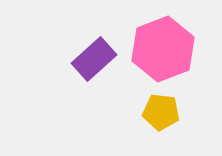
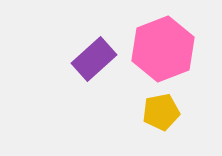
yellow pentagon: rotated 18 degrees counterclockwise
